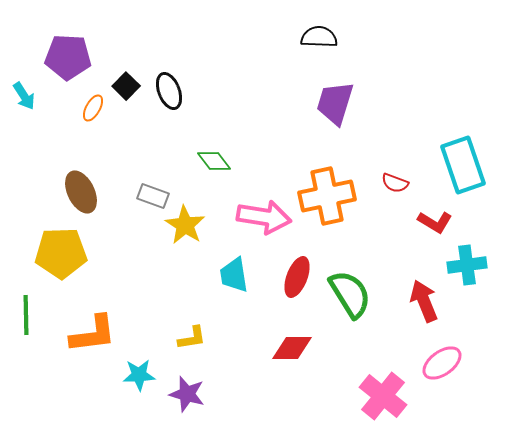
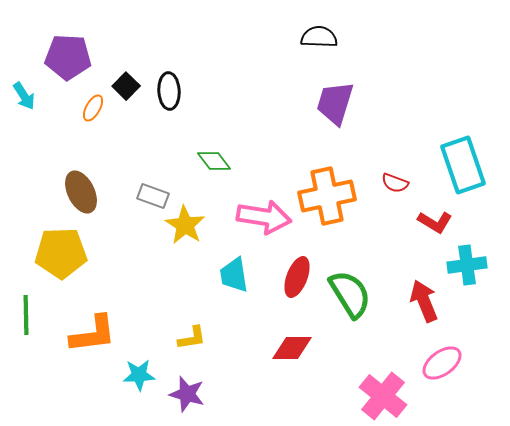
black ellipse: rotated 18 degrees clockwise
